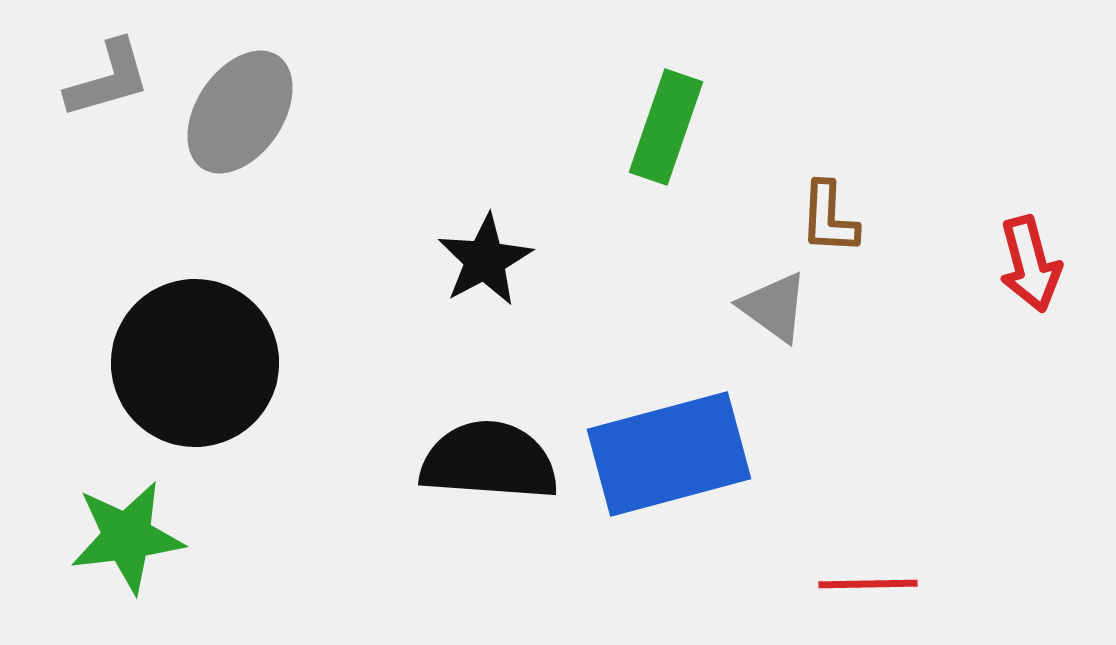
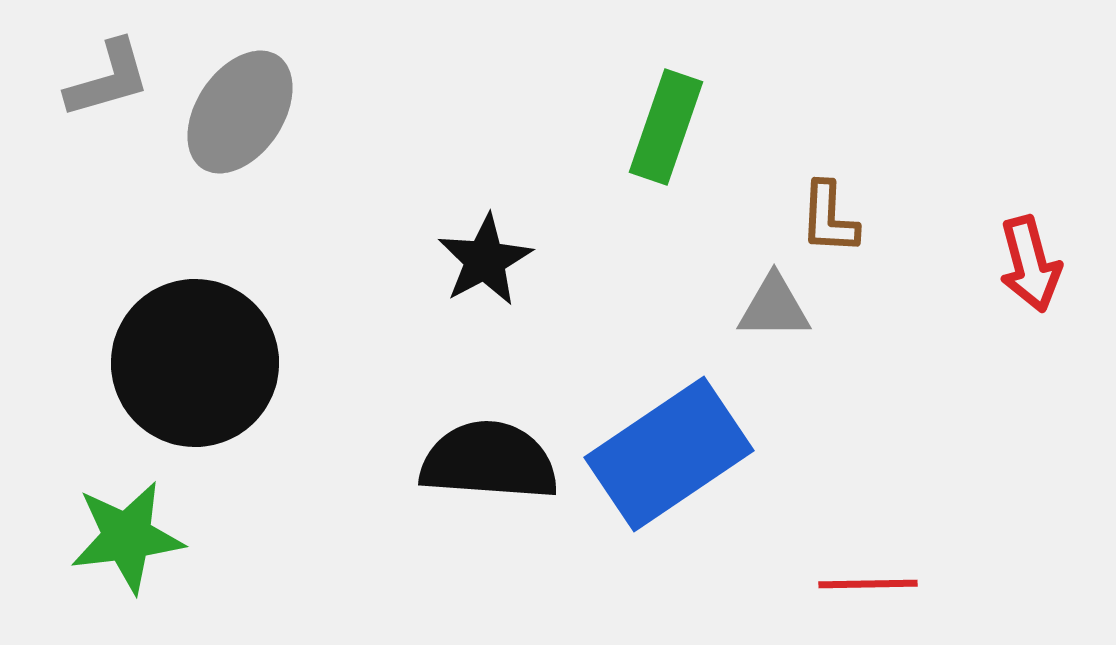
gray triangle: rotated 36 degrees counterclockwise
blue rectangle: rotated 19 degrees counterclockwise
